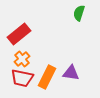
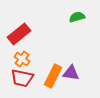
green semicircle: moved 2 px left, 4 px down; rotated 56 degrees clockwise
orange cross: rotated 14 degrees counterclockwise
orange rectangle: moved 6 px right, 1 px up
